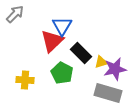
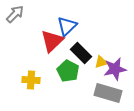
blue triangle: moved 5 px right; rotated 15 degrees clockwise
green pentagon: moved 6 px right, 2 px up
yellow cross: moved 6 px right
